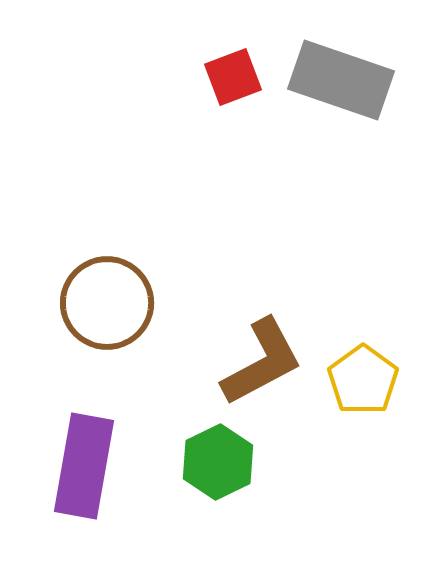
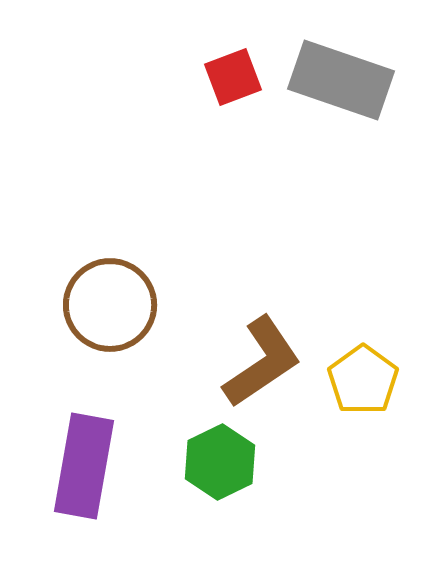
brown circle: moved 3 px right, 2 px down
brown L-shape: rotated 6 degrees counterclockwise
green hexagon: moved 2 px right
